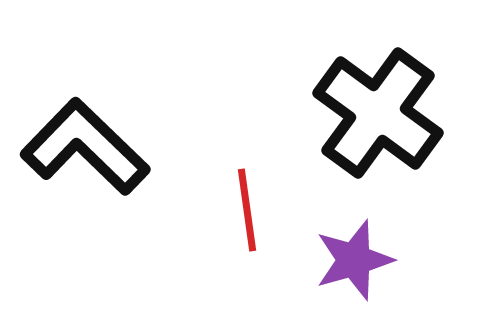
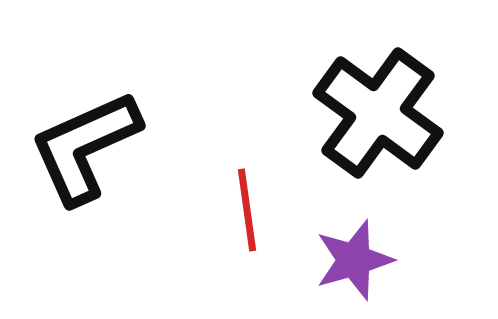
black L-shape: rotated 68 degrees counterclockwise
